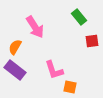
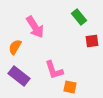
purple rectangle: moved 4 px right, 6 px down
